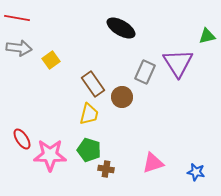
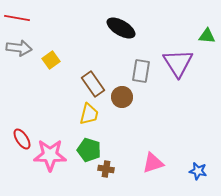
green triangle: rotated 18 degrees clockwise
gray rectangle: moved 4 px left, 1 px up; rotated 15 degrees counterclockwise
blue star: moved 2 px right, 1 px up
